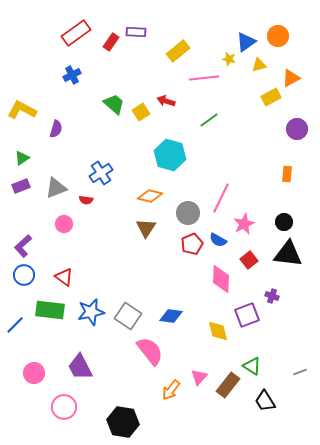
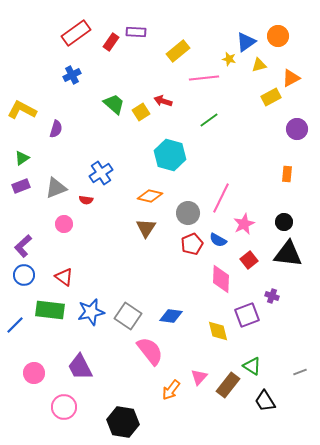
red arrow at (166, 101): moved 3 px left
